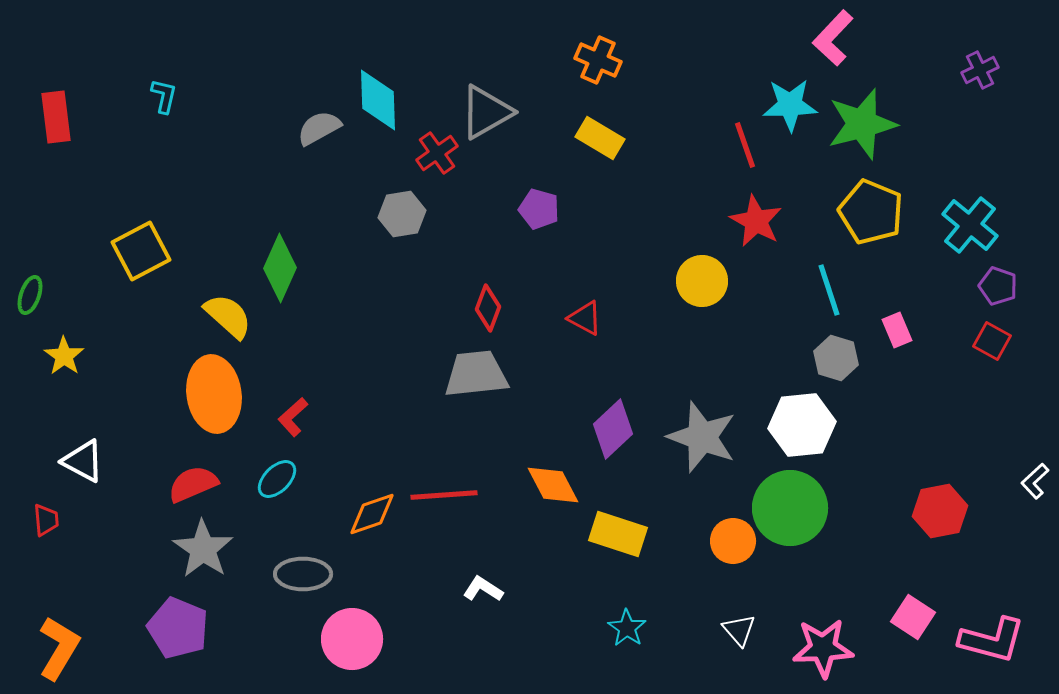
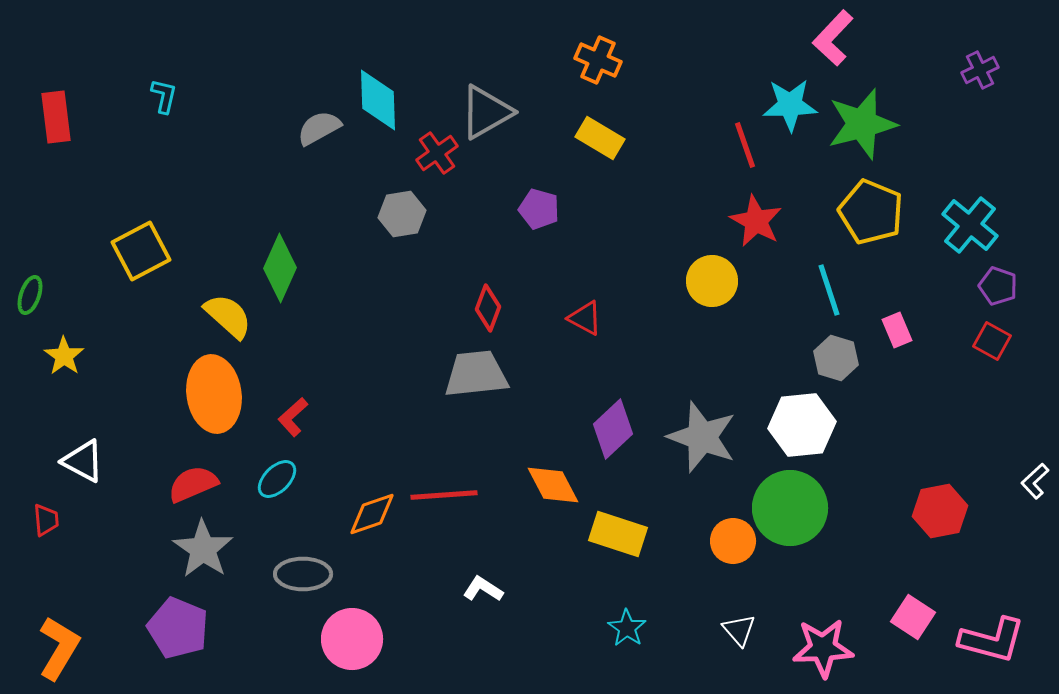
yellow circle at (702, 281): moved 10 px right
